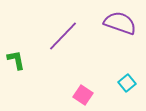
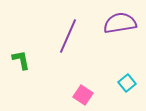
purple semicircle: rotated 28 degrees counterclockwise
purple line: moved 5 px right; rotated 20 degrees counterclockwise
green L-shape: moved 5 px right
